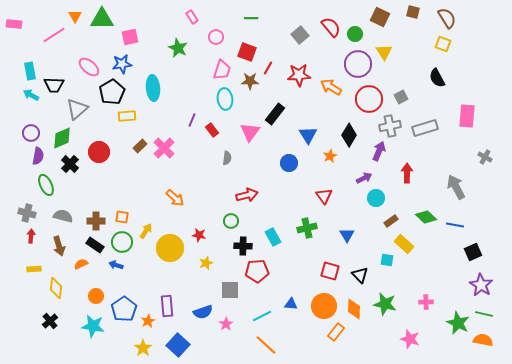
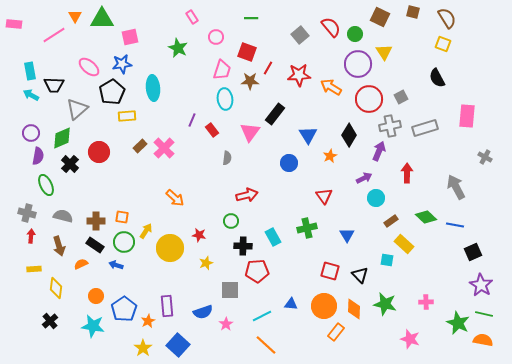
green circle at (122, 242): moved 2 px right
